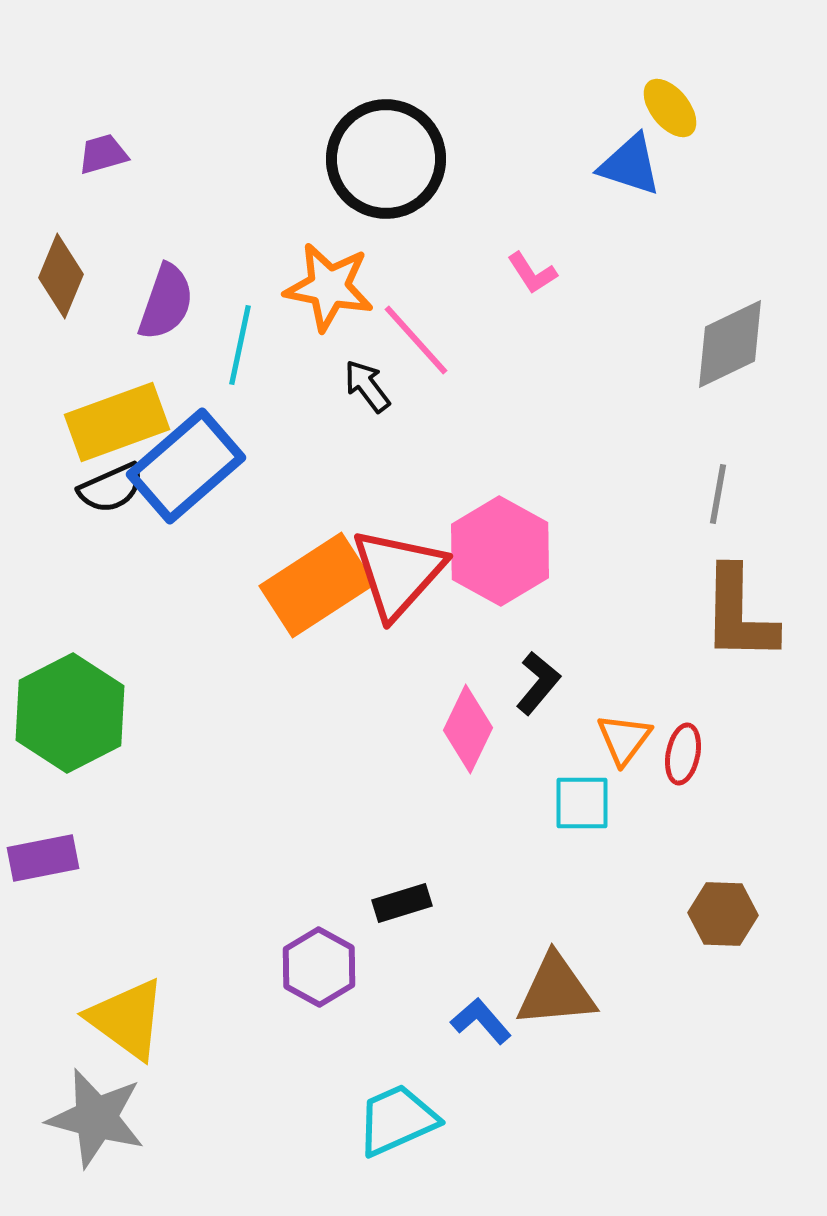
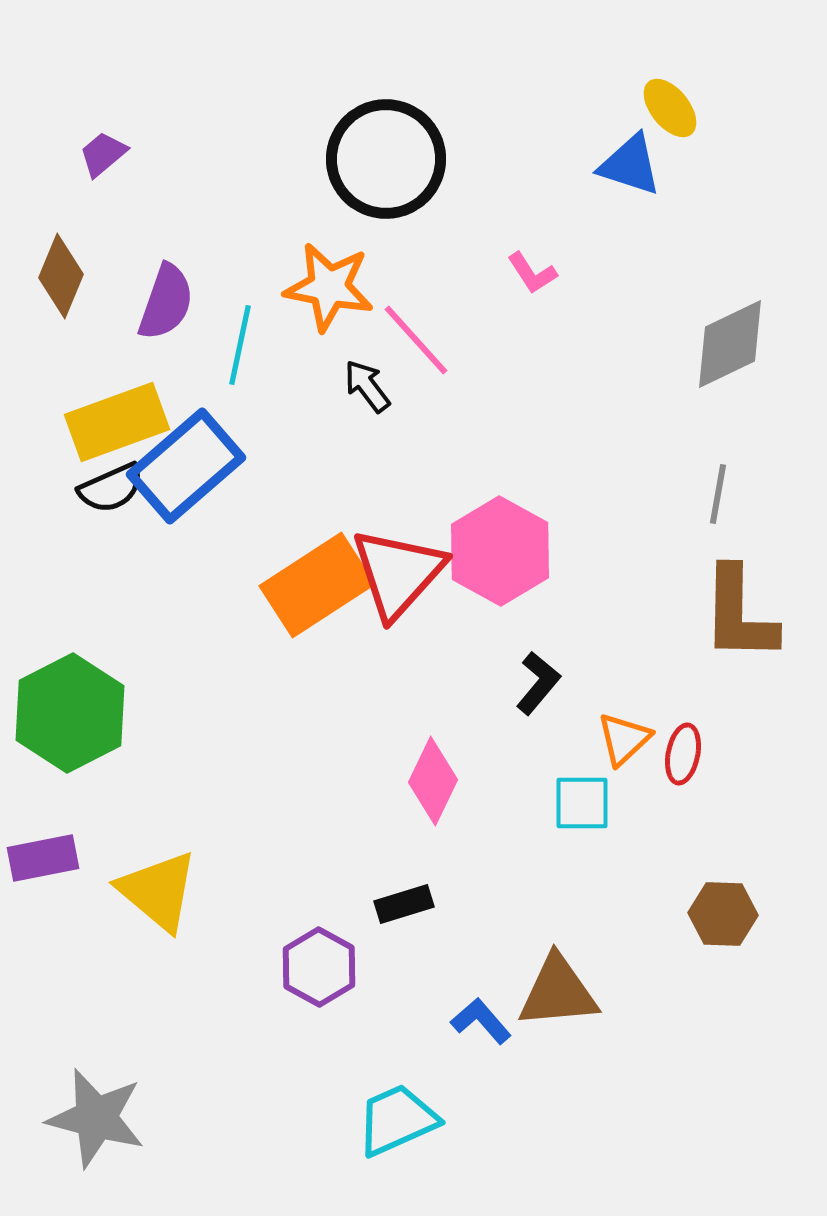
purple trapezoid: rotated 24 degrees counterclockwise
pink diamond: moved 35 px left, 52 px down
orange triangle: rotated 10 degrees clockwise
black rectangle: moved 2 px right, 1 px down
brown triangle: moved 2 px right, 1 px down
yellow triangle: moved 31 px right, 128 px up; rotated 4 degrees clockwise
